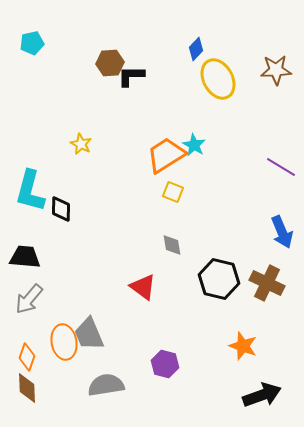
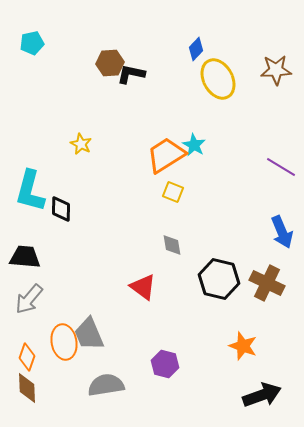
black L-shape: moved 2 px up; rotated 12 degrees clockwise
